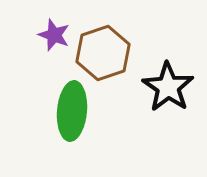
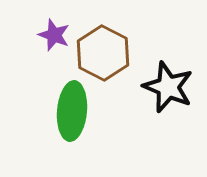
brown hexagon: rotated 14 degrees counterclockwise
black star: rotated 12 degrees counterclockwise
